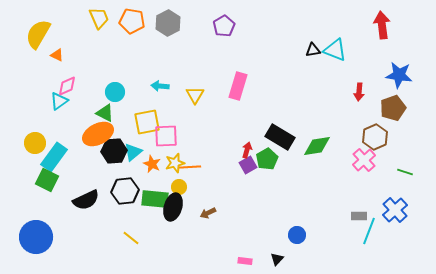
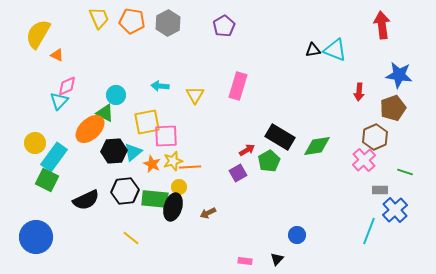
cyan circle at (115, 92): moved 1 px right, 3 px down
cyan triangle at (59, 101): rotated 12 degrees counterclockwise
orange ellipse at (98, 134): moved 8 px left, 5 px up; rotated 16 degrees counterclockwise
red arrow at (247, 150): rotated 42 degrees clockwise
green pentagon at (267, 159): moved 2 px right, 2 px down
yellow star at (175, 163): moved 2 px left, 2 px up
purple square at (248, 165): moved 10 px left, 8 px down
gray rectangle at (359, 216): moved 21 px right, 26 px up
